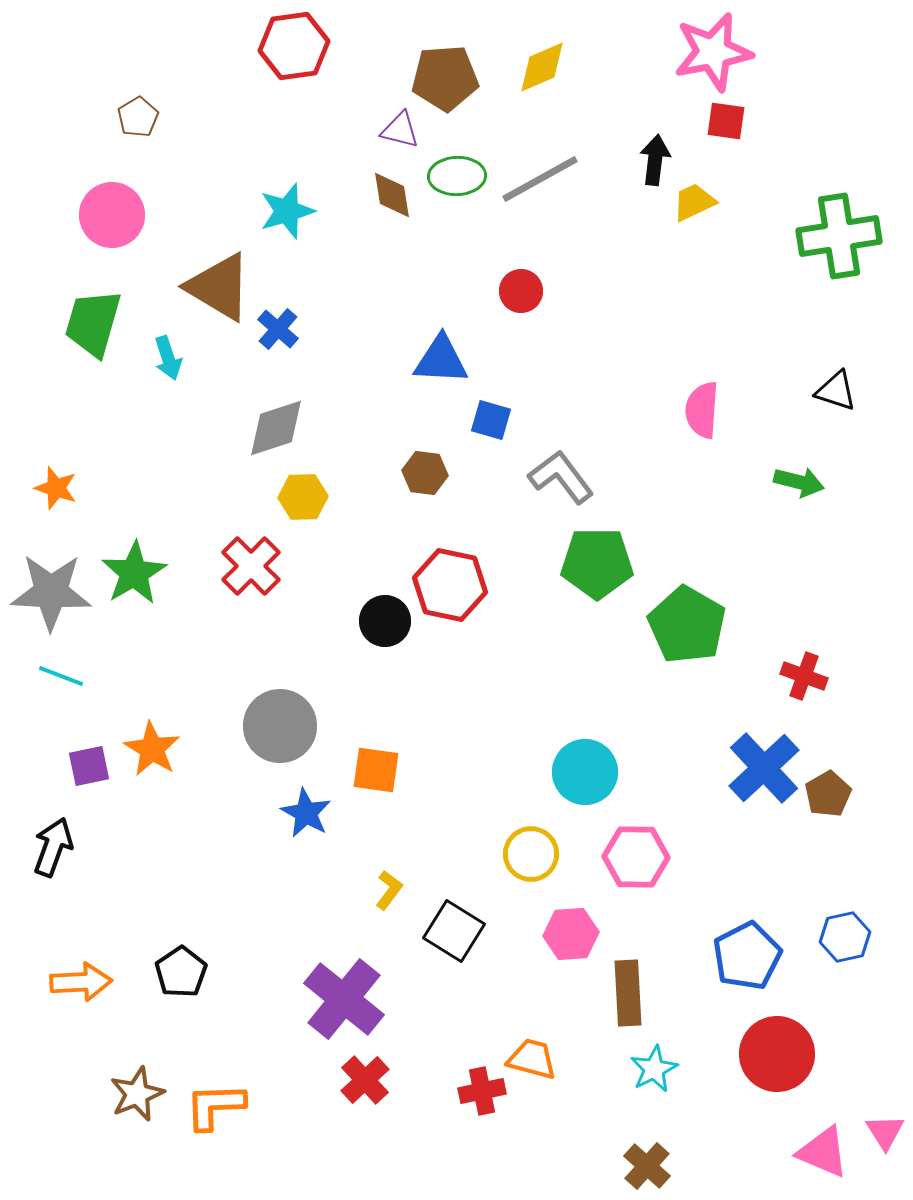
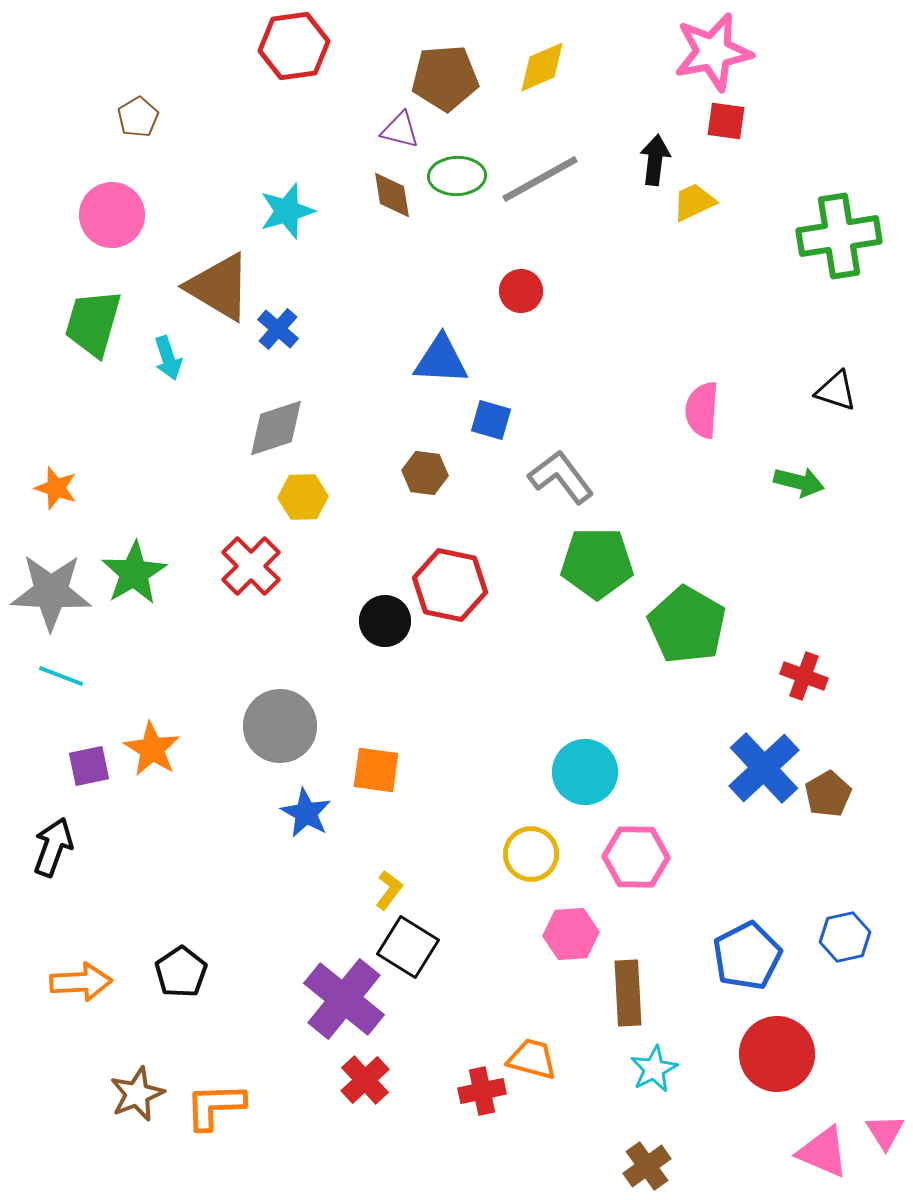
black square at (454, 931): moved 46 px left, 16 px down
brown cross at (647, 1166): rotated 12 degrees clockwise
